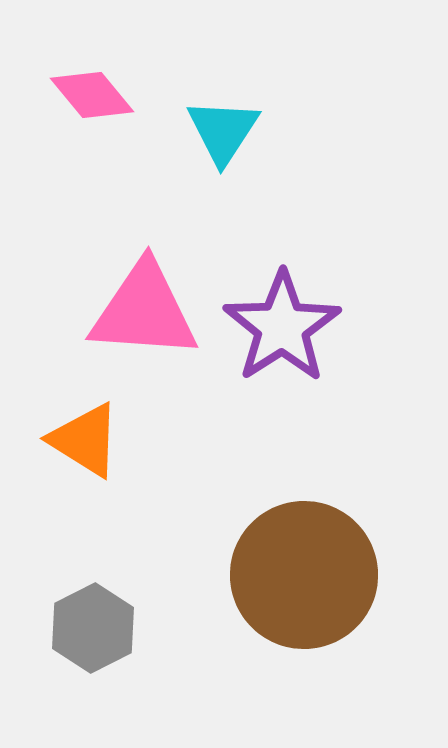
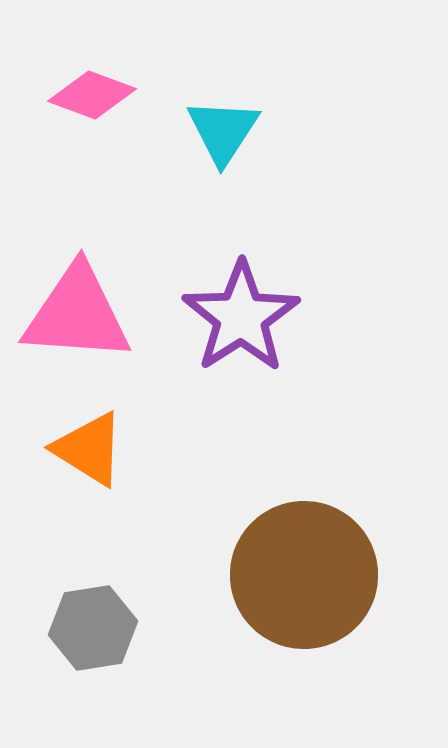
pink diamond: rotated 30 degrees counterclockwise
pink triangle: moved 67 px left, 3 px down
purple star: moved 41 px left, 10 px up
orange triangle: moved 4 px right, 9 px down
gray hexagon: rotated 18 degrees clockwise
